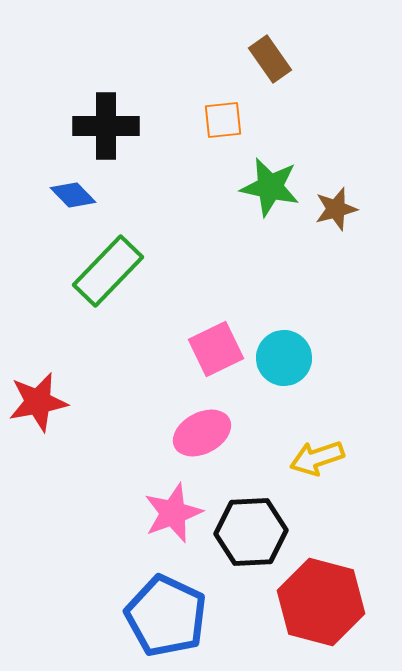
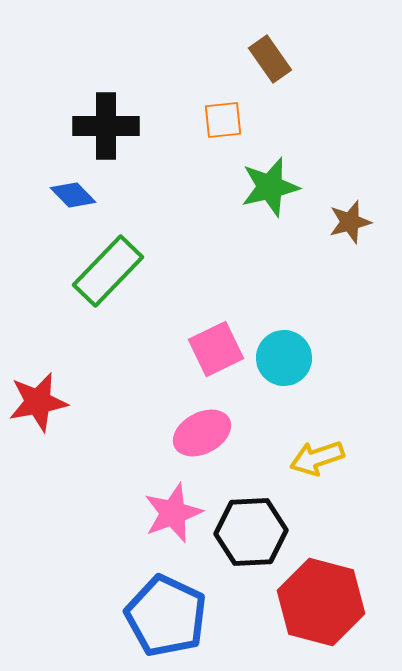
green star: rotated 26 degrees counterclockwise
brown star: moved 14 px right, 13 px down
